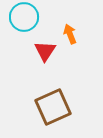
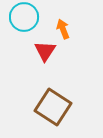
orange arrow: moved 7 px left, 5 px up
brown square: rotated 33 degrees counterclockwise
